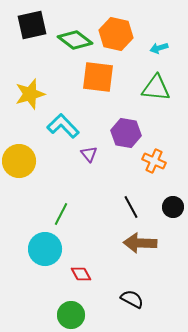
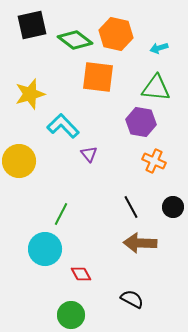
purple hexagon: moved 15 px right, 11 px up
